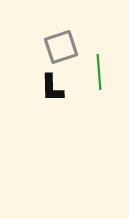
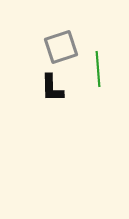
green line: moved 1 px left, 3 px up
